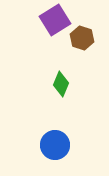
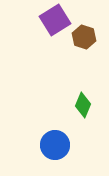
brown hexagon: moved 2 px right, 1 px up
green diamond: moved 22 px right, 21 px down
